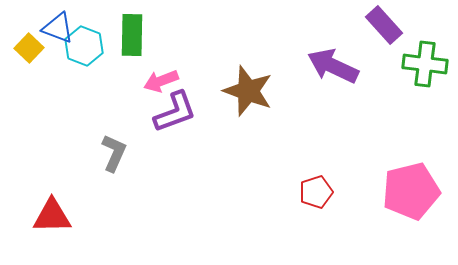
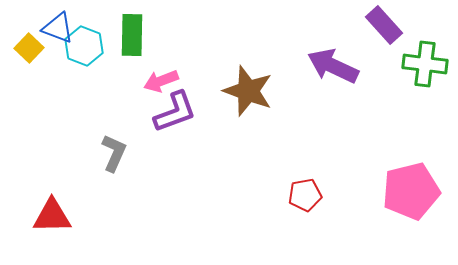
red pentagon: moved 11 px left, 3 px down; rotated 8 degrees clockwise
